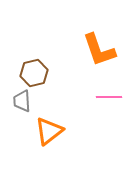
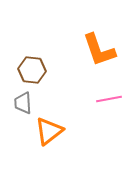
brown hexagon: moved 2 px left, 3 px up; rotated 20 degrees clockwise
pink line: moved 2 px down; rotated 10 degrees counterclockwise
gray trapezoid: moved 1 px right, 2 px down
